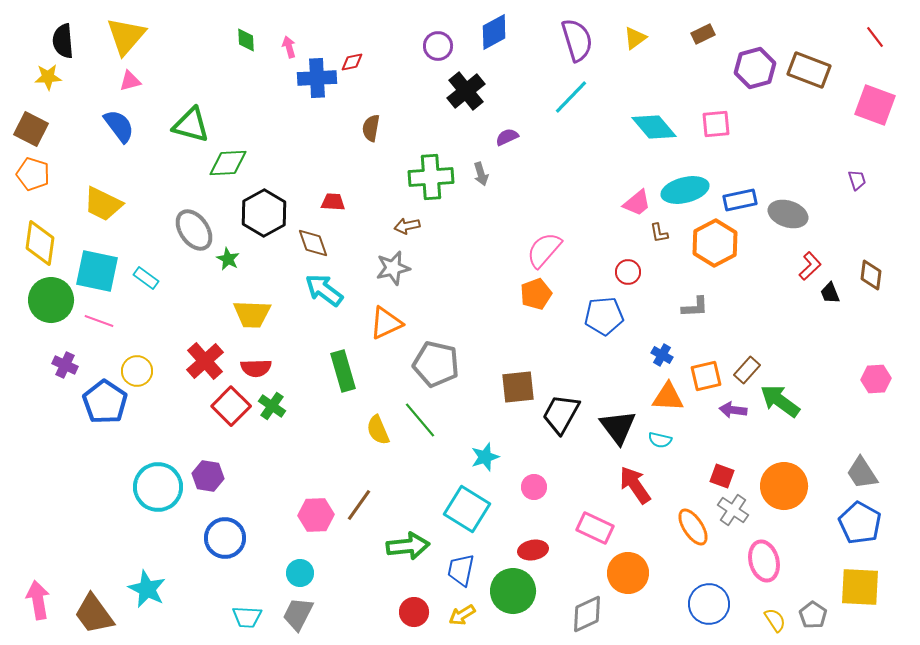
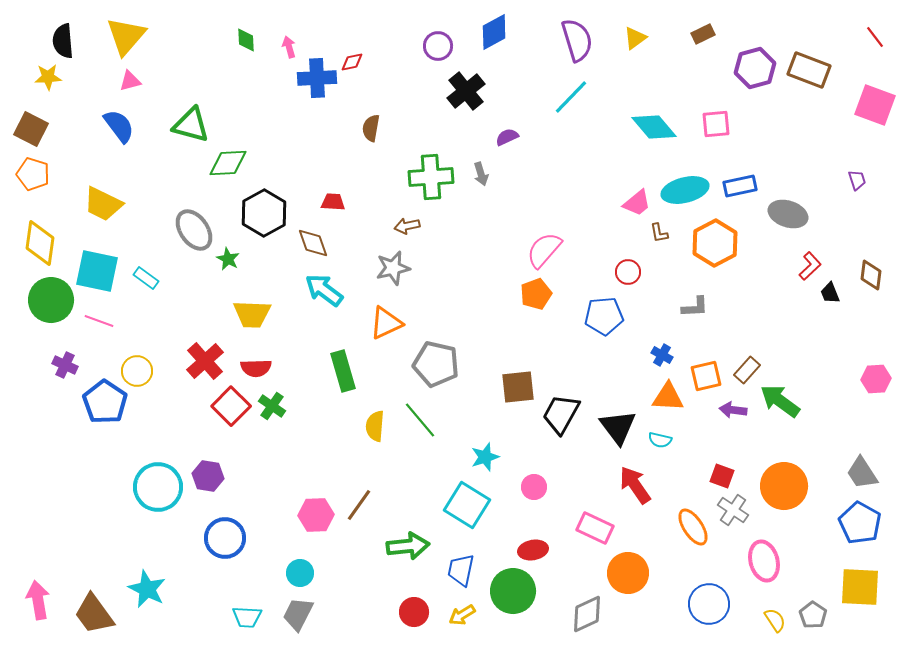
blue rectangle at (740, 200): moved 14 px up
yellow semicircle at (378, 430): moved 3 px left, 4 px up; rotated 28 degrees clockwise
cyan square at (467, 509): moved 4 px up
